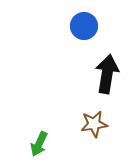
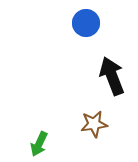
blue circle: moved 2 px right, 3 px up
black arrow: moved 5 px right, 2 px down; rotated 30 degrees counterclockwise
